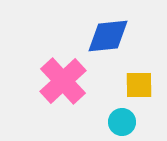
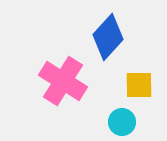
blue diamond: moved 1 px down; rotated 42 degrees counterclockwise
pink cross: rotated 15 degrees counterclockwise
